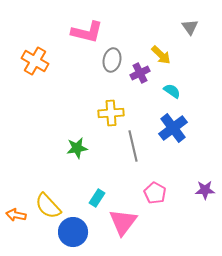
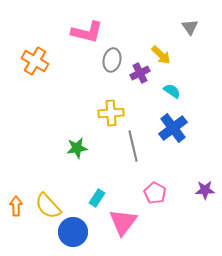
orange arrow: moved 9 px up; rotated 78 degrees clockwise
